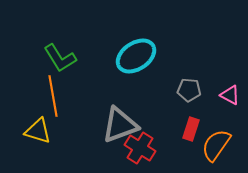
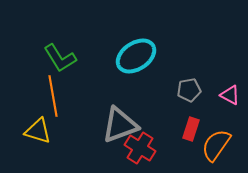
gray pentagon: rotated 15 degrees counterclockwise
